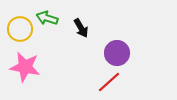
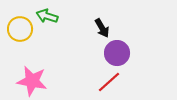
green arrow: moved 2 px up
black arrow: moved 21 px right
pink star: moved 7 px right, 14 px down
